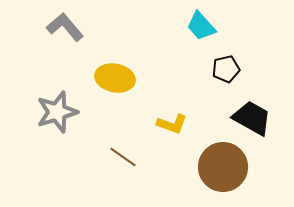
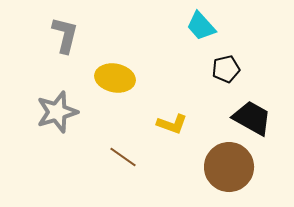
gray L-shape: moved 8 px down; rotated 54 degrees clockwise
brown circle: moved 6 px right
